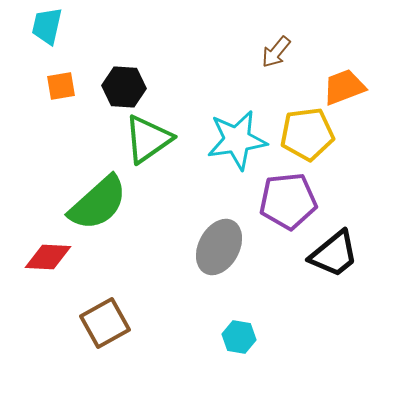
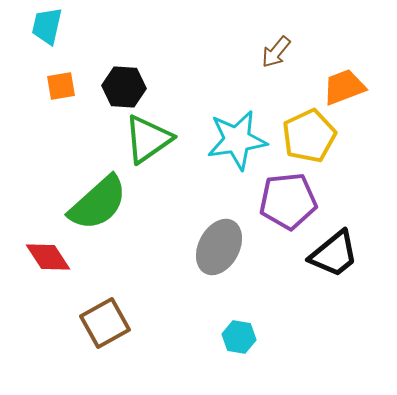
yellow pentagon: moved 2 px right, 2 px down; rotated 18 degrees counterclockwise
red diamond: rotated 54 degrees clockwise
